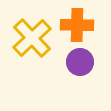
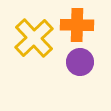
yellow cross: moved 2 px right
